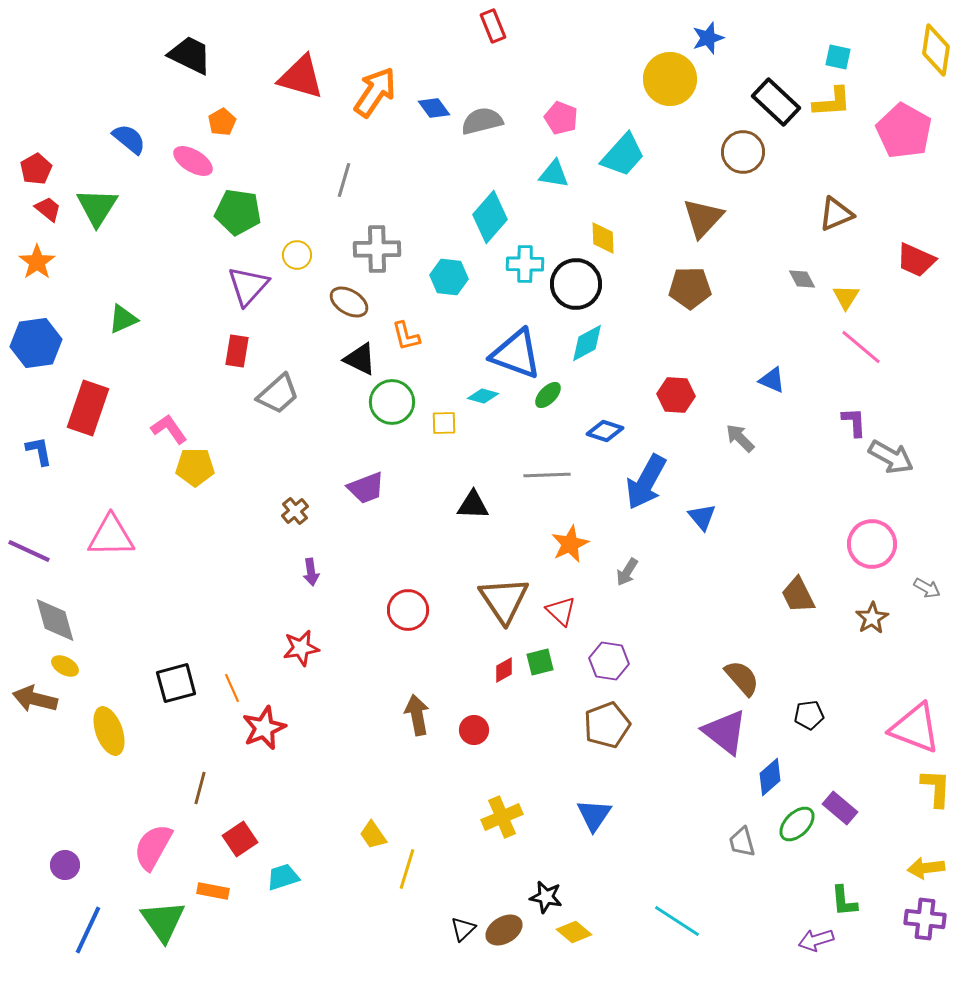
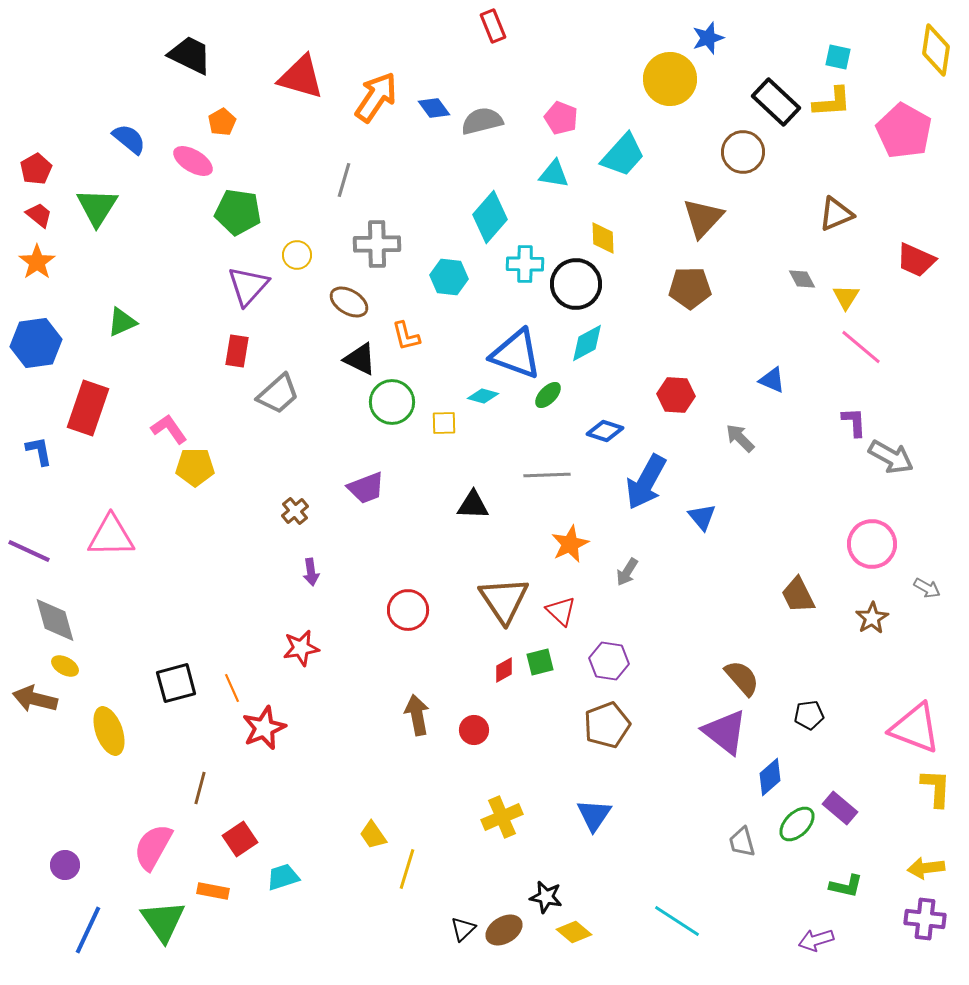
orange arrow at (375, 92): moved 1 px right, 5 px down
red trapezoid at (48, 209): moved 9 px left, 6 px down
gray cross at (377, 249): moved 5 px up
green triangle at (123, 319): moved 1 px left, 3 px down
green L-shape at (844, 901): moved 2 px right, 15 px up; rotated 72 degrees counterclockwise
